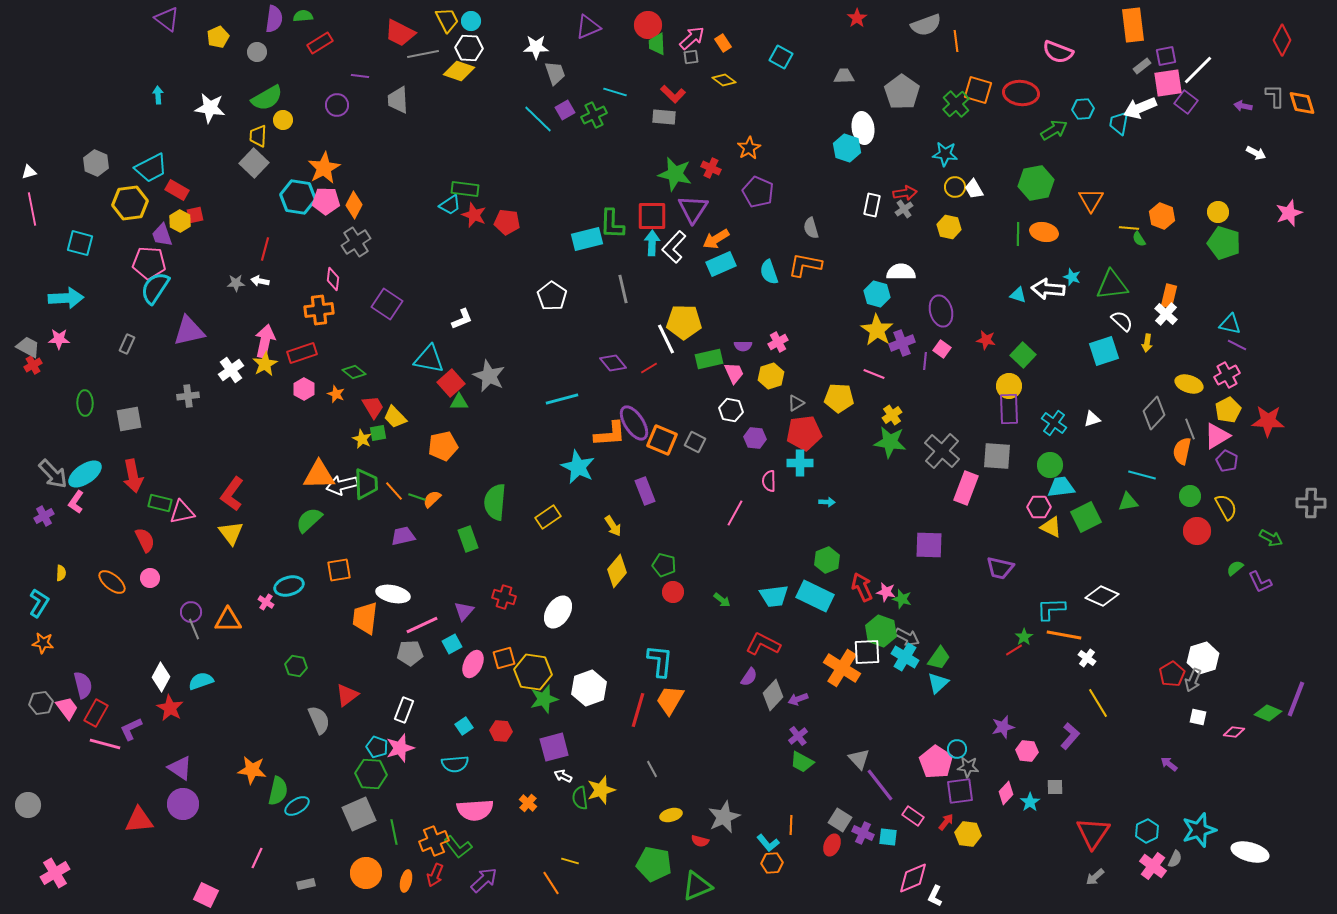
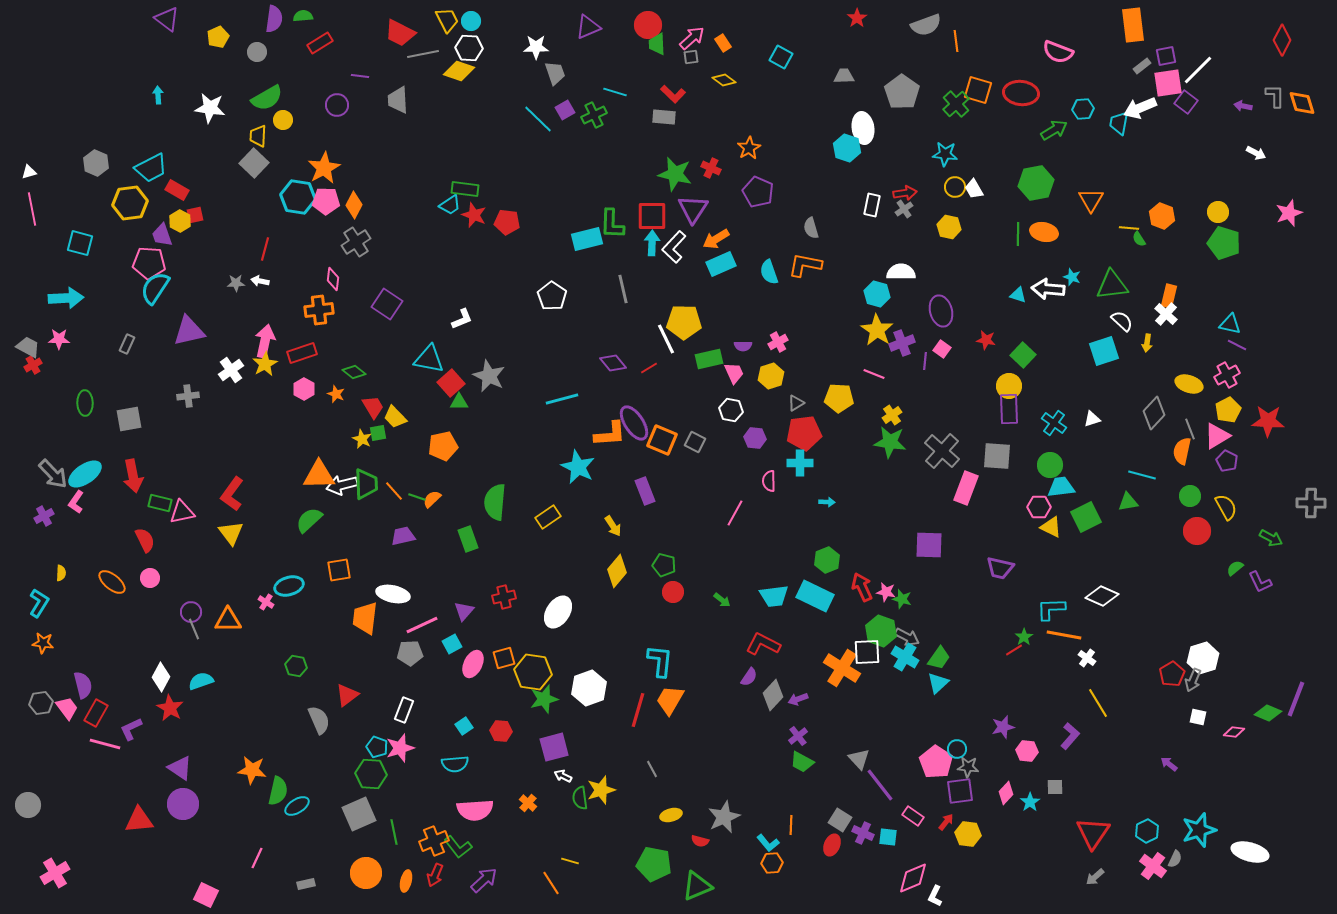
red cross at (504, 597): rotated 30 degrees counterclockwise
